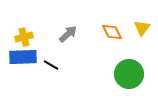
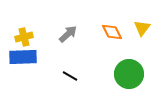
black line: moved 19 px right, 11 px down
